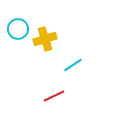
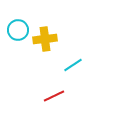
cyan circle: moved 1 px down
yellow cross: rotated 10 degrees clockwise
